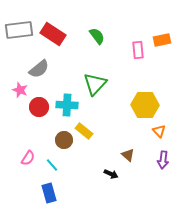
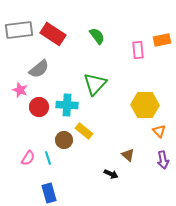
purple arrow: rotated 18 degrees counterclockwise
cyan line: moved 4 px left, 7 px up; rotated 24 degrees clockwise
